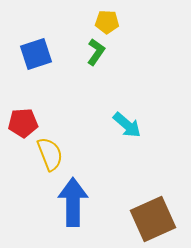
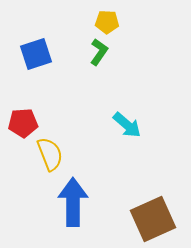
green L-shape: moved 3 px right
